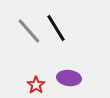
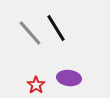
gray line: moved 1 px right, 2 px down
